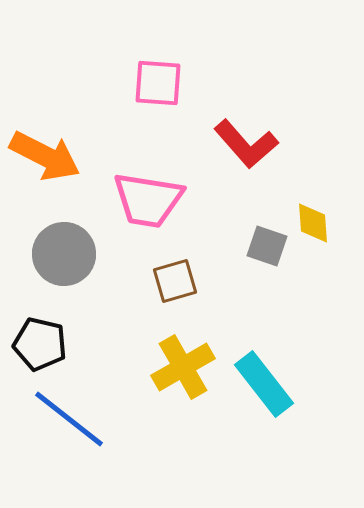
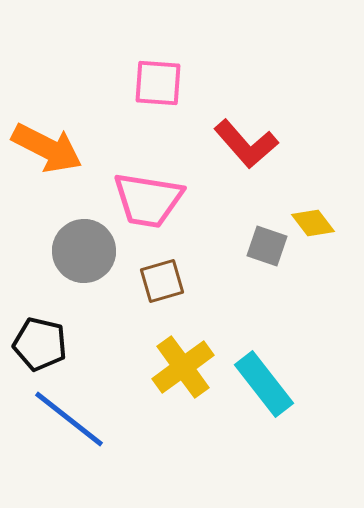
orange arrow: moved 2 px right, 8 px up
yellow diamond: rotated 33 degrees counterclockwise
gray circle: moved 20 px right, 3 px up
brown square: moved 13 px left
yellow cross: rotated 6 degrees counterclockwise
